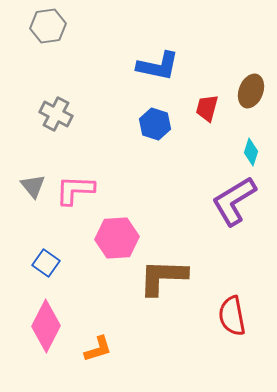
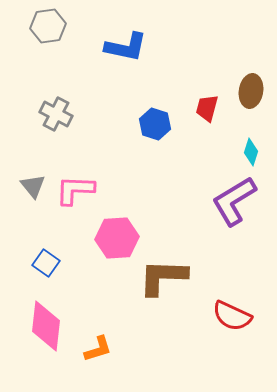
blue L-shape: moved 32 px left, 19 px up
brown ellipse: rotated 12 degrees counterclockwise
red semicircle: rotated 54 degrees counterclockwise
pink diamond: rotated 21 degrees counterclockwise
